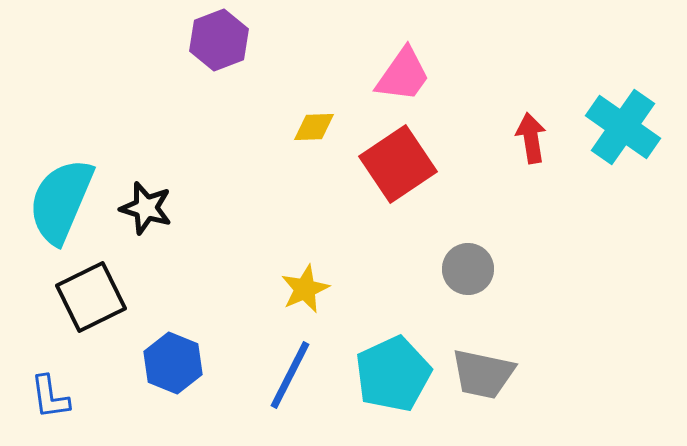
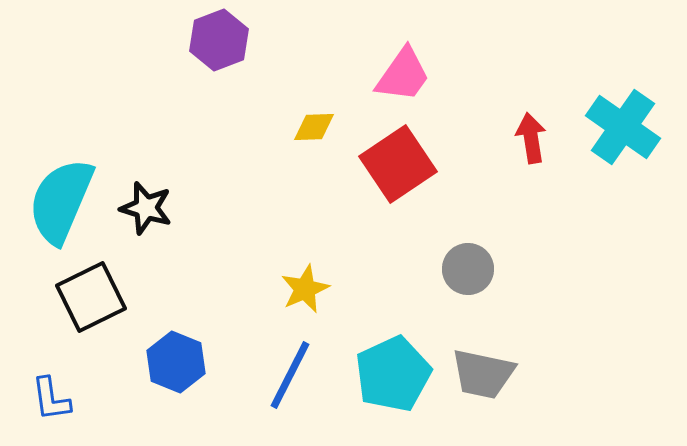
blue hexagon: moved 3 px right, 1 px up
blue L-shape: moved 1 px right, 2 px down
